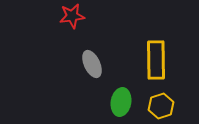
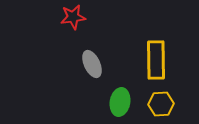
red star: moved 1 px right, 1 px down
green ellipse: moved 1 px left
yellow hexagon: moved 2 px up; rotated 15 degrees clockwise
